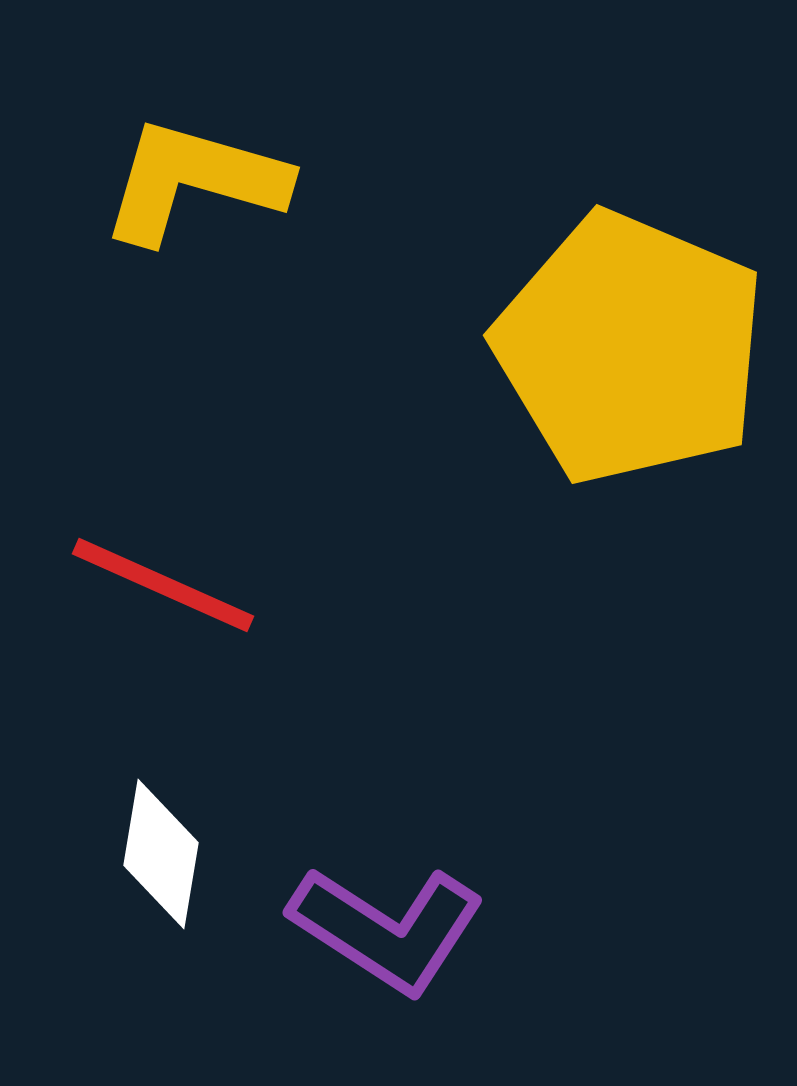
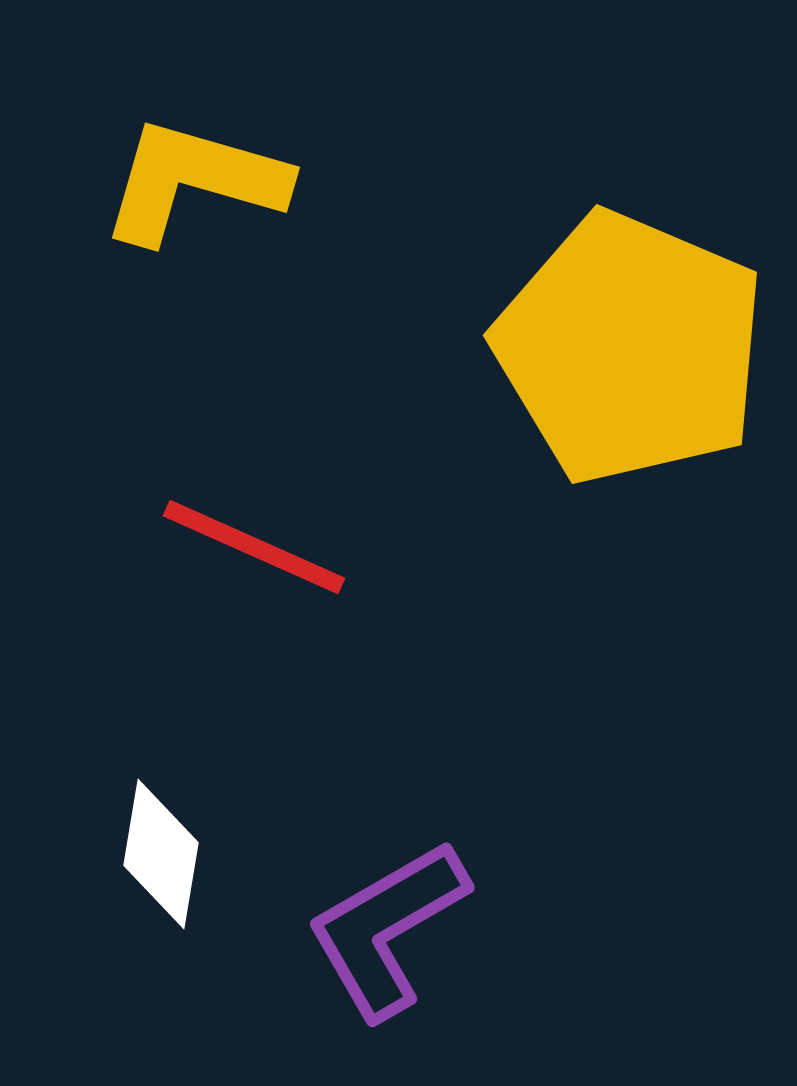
red line: moved 91 px right, 38 px up
purple L-shape: rotated 117 degrees clockwise
